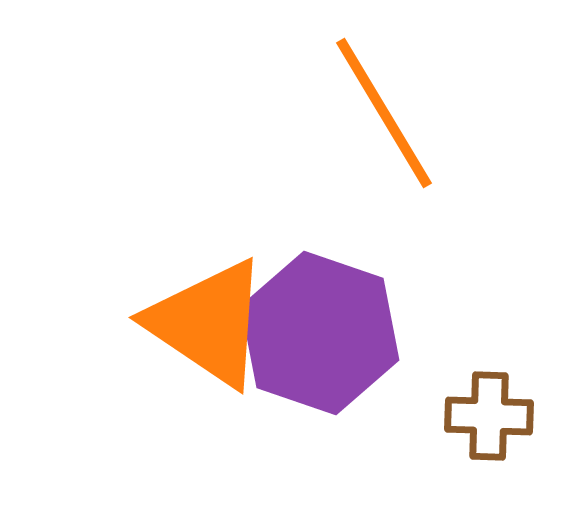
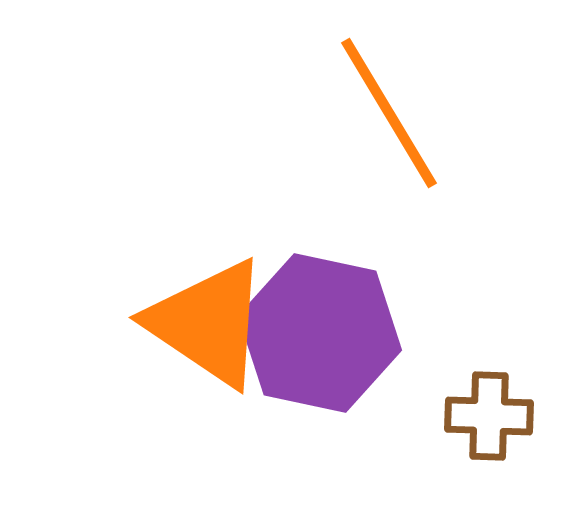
orange line: moved 5 px right
purple hexagon: rotated 7 degrees counterclockwise
